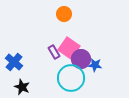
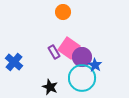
orange circle: moved 1 px left, 2 px up
purple circle: moved 1 px right, 2 px up
blue star: rotated 24 degrees clockwise
cyan circle: moved 11 px right
black star: moved 28 px right
